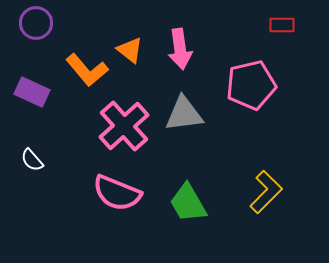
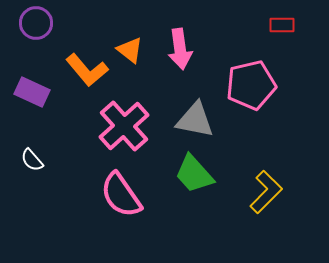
gray triangle: moved 11 px right, 6 px down; rotated 18 degrees clockwise
pink semicircle: moved 4 px right, 2 px down; rotated 33 degrees clockwise
green trapezoid: moved 6 px right, 29 px up; rotated 12 degrees counterclockwise
